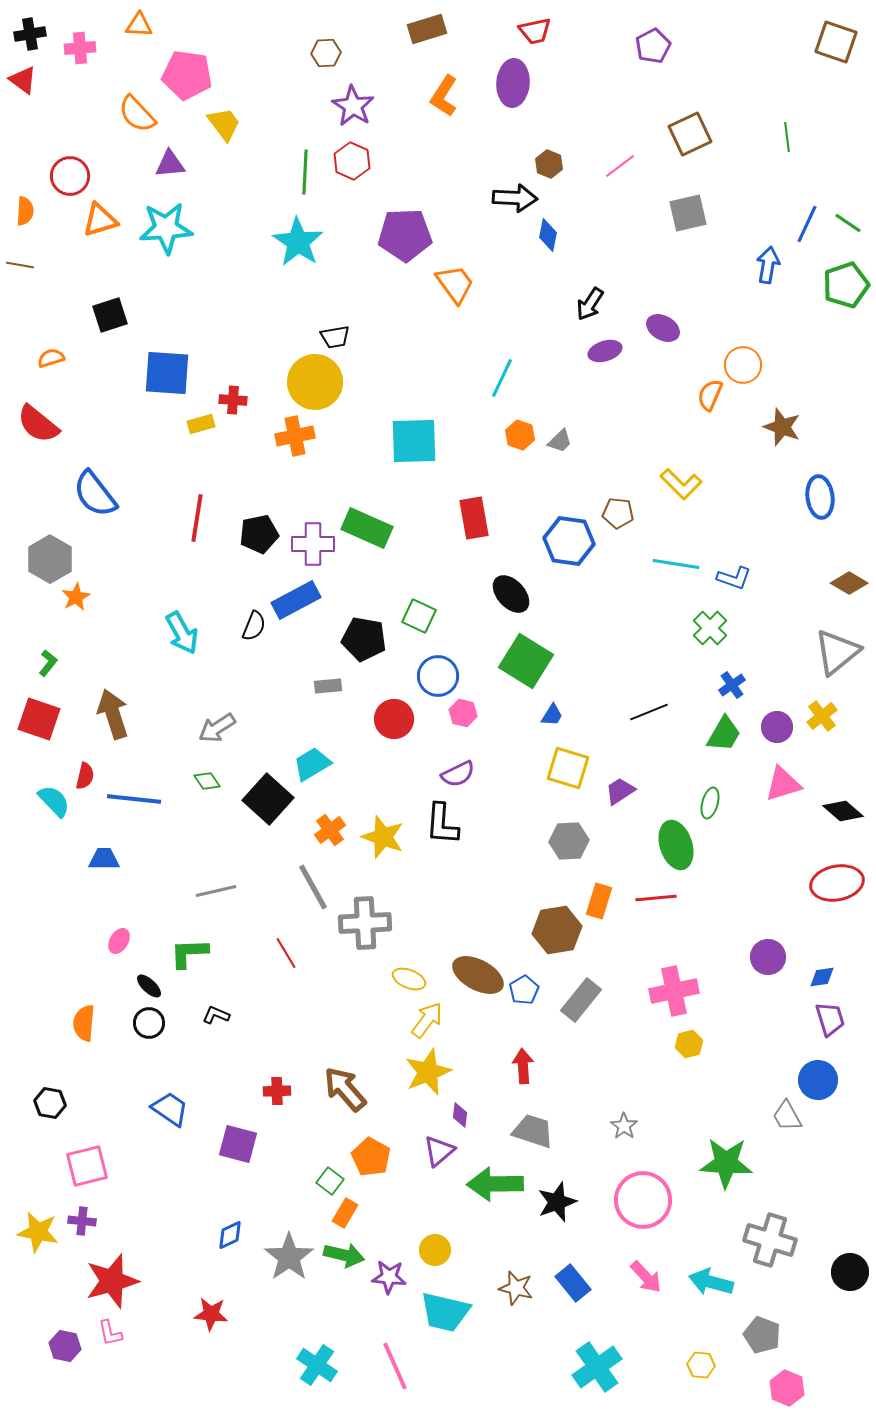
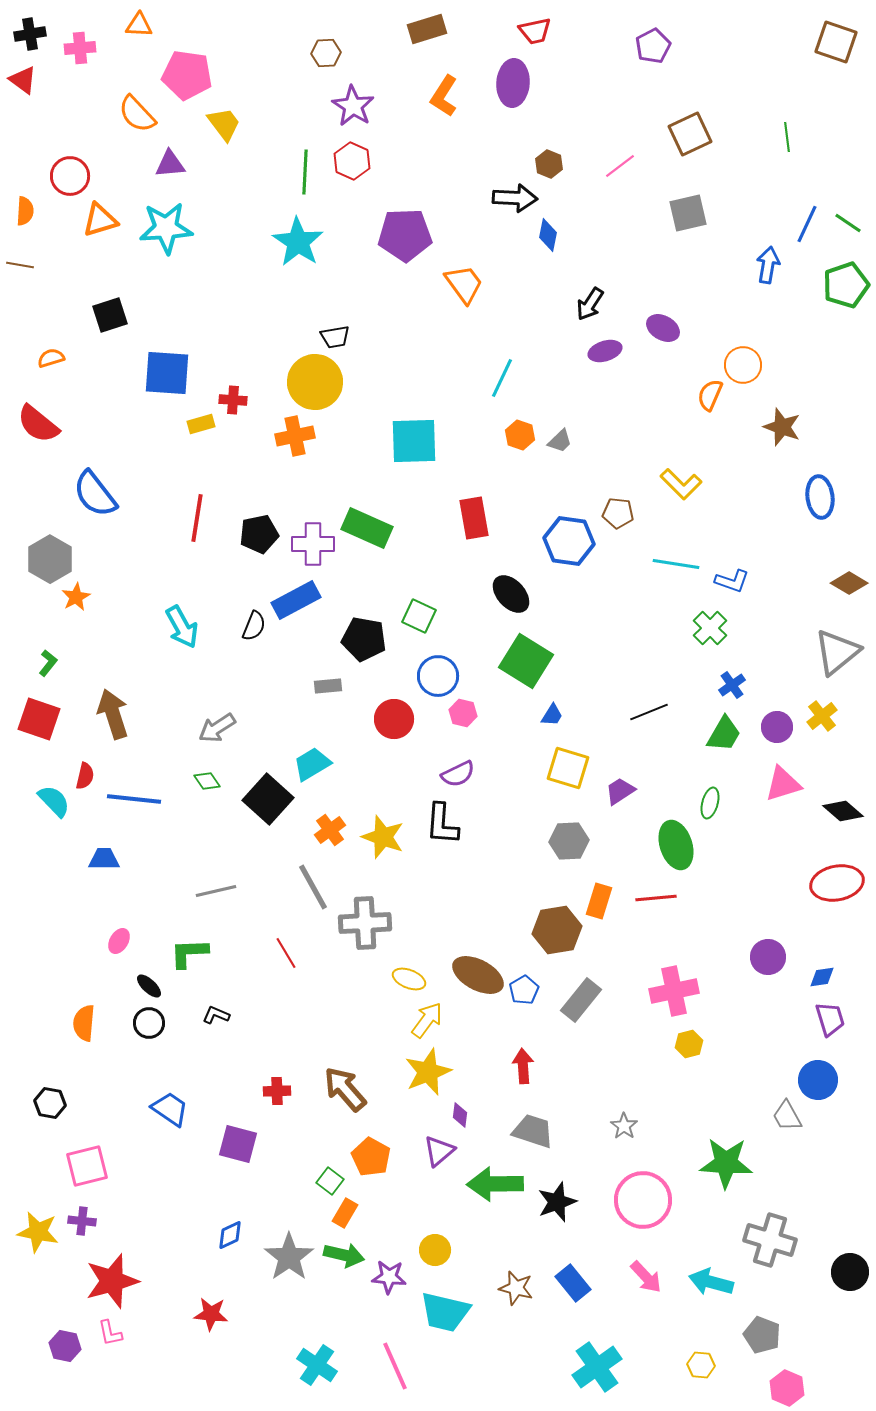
orange trapezoid at (455, 284): moved 9 px right
blue L-shape at (734, 578): moved 2 px left, 3 px down
cyan arrow at (182, 633): moved 6 px up
